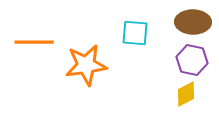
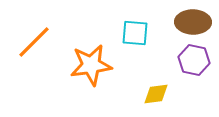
orange line: rotated 45 degrees counterclockwise
purple hexagon: moved 2 px right
orange star: moved 5 px right
yellow diamond: moved 30 px left; rotated 20 degrees clockwise
